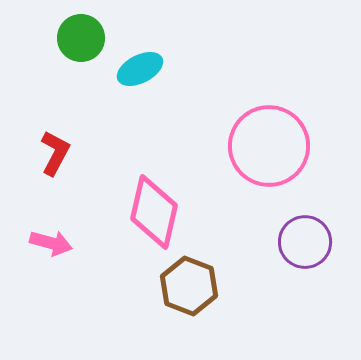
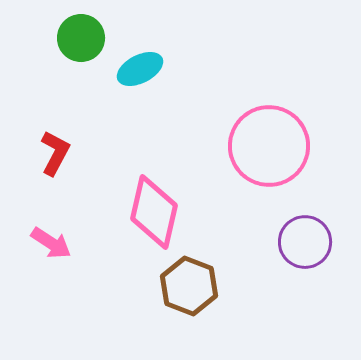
pink arrow: rotated 18 degrees clockwise
